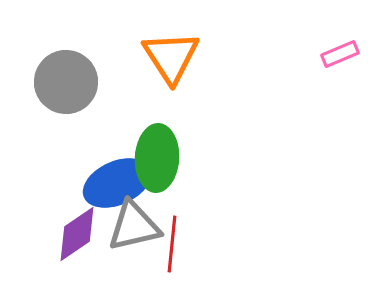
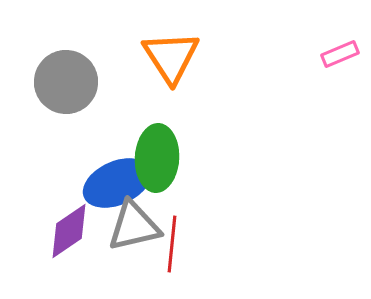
purple diamond: moved 8 px left, 3 px up
